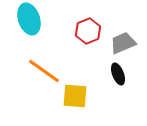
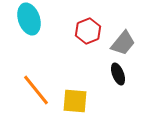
gray trapezoid: rotated 152 degrees clockwise
orange line: moved 8 px left, 19 px down; rotated 16 degrees clockwise
yellow square: moved 5 px down
